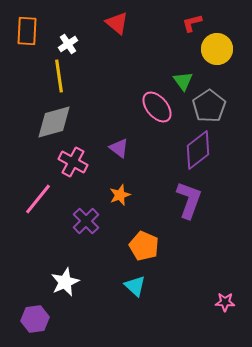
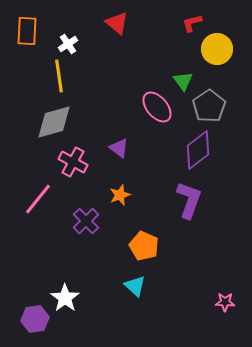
white star: moved 16 px down; rotated 12 degrees counterclockwise
